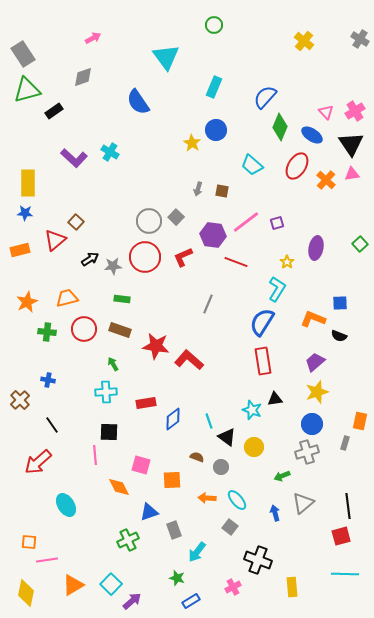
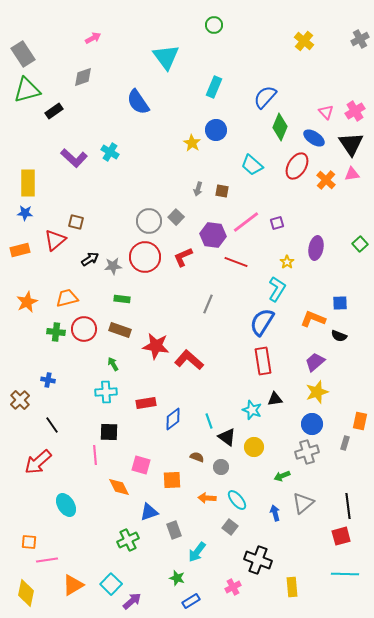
gray cross at (360, 39): rotated 30 degrees clockwise
blue ellipse at (312, 135): moved 2 px right, 3 px down
brown square at (76, 222): rotated 28 degrees counterclockwise
green cross at (47, 332): moved 9 px right
